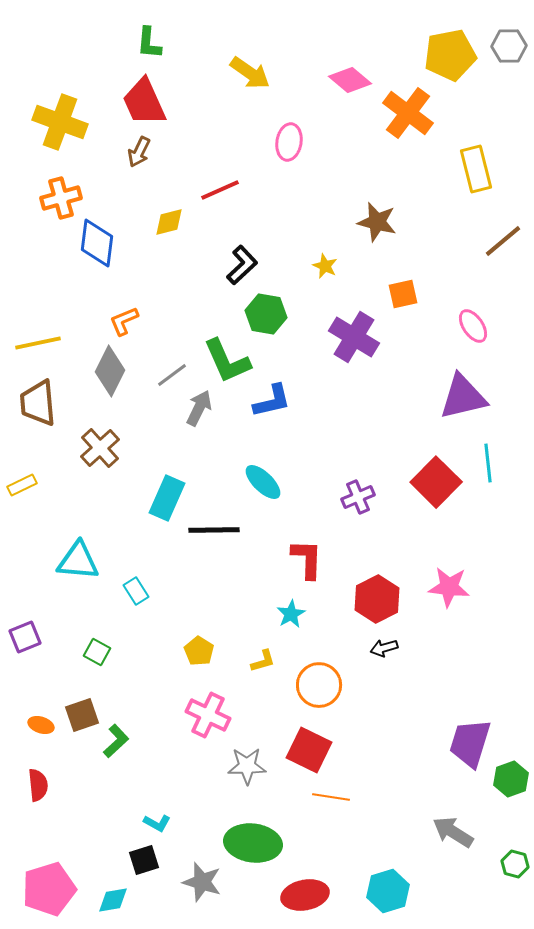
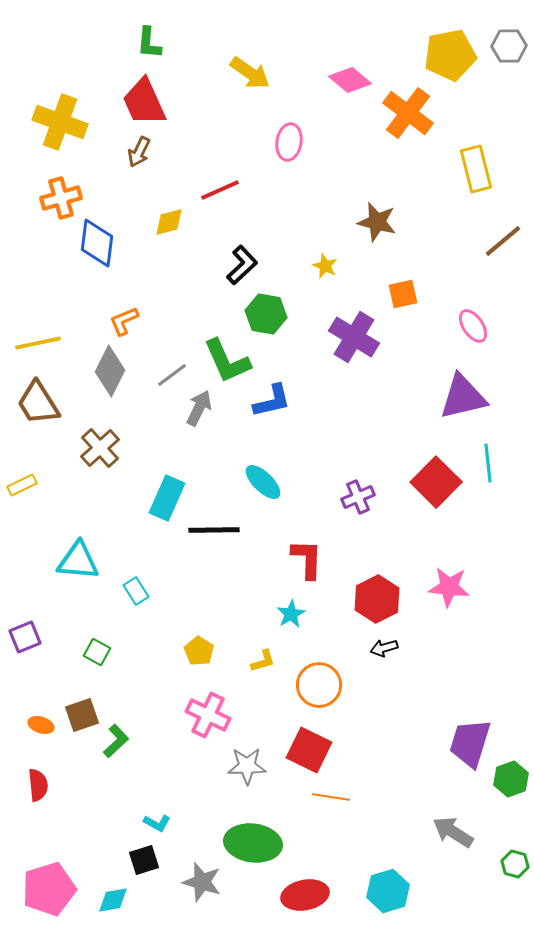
brown trapezoid at (38, 403): rotated 27 degrees counterclockwise
